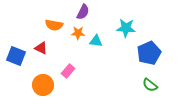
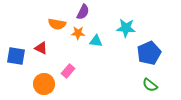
orange semicircle: moved 3 px right, 1 px up
blue square: rotated 12 degrees counterclockwise
orange circle: moved 1 px right, 1 px up
